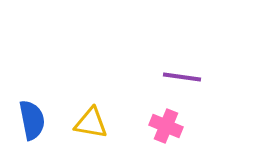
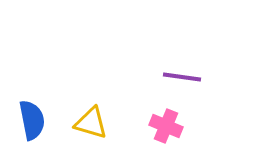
yellow triangle: rotated 6 degrees clockwise
